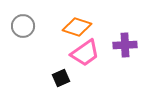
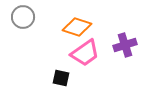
gray circle: moved 9 px up
purple cross: rotated 15 degrees counterclockwise
black square: rotated 36 degrees clockwise
